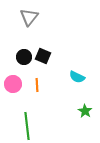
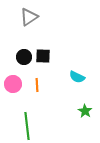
gray triangle: rotated 18 degrees clockwise
black square: rotated 21 degrees counterclockwise
